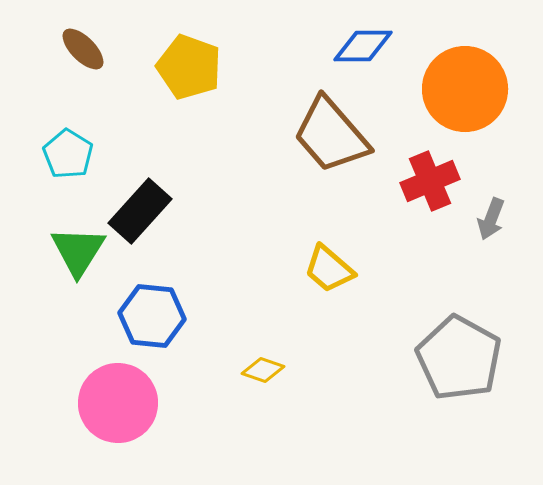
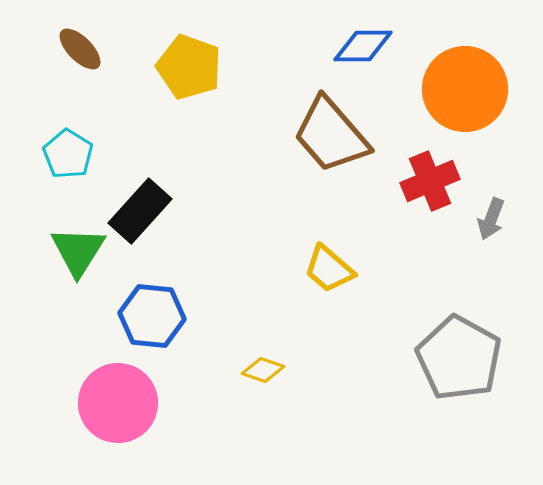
brown ellipse: moved 3 px left
